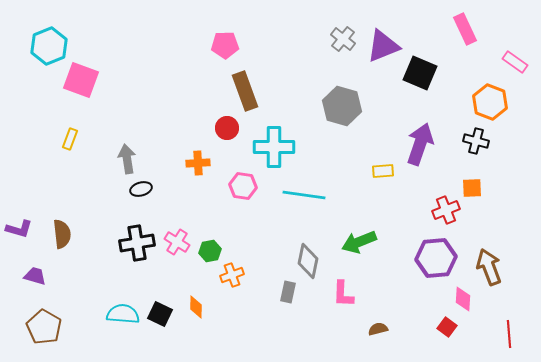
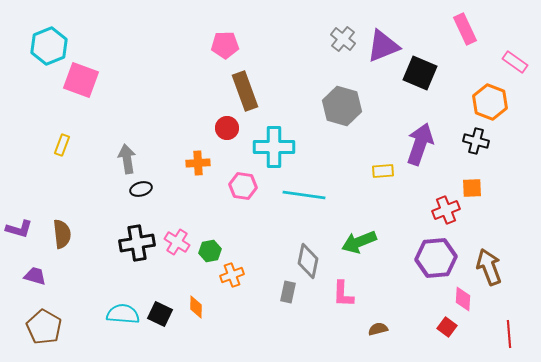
yellow rectangle at (70, 139): moved 8 px left, 6 px down
